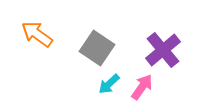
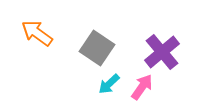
orange arrow: moved 1 px up
purple cross: moved 1 px left, 2 px down
